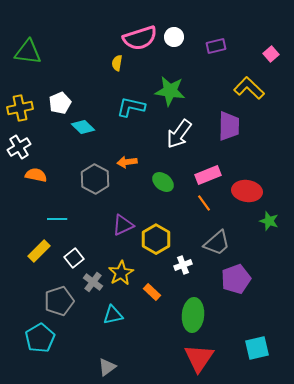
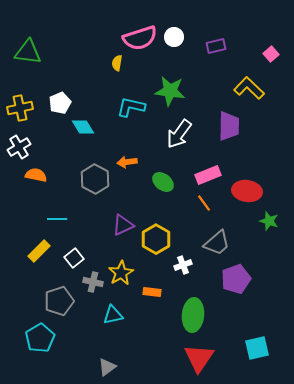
cyan diamond at (83, 127): rotated 15 degrees clockwise
gray cross at (93, 282): rotated 24 degrees counterclockwise
orange rectangle at (152, 292): rotated 36 degrees counterclockwise
